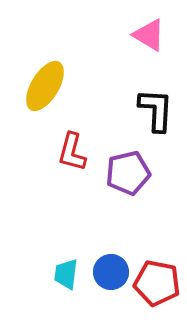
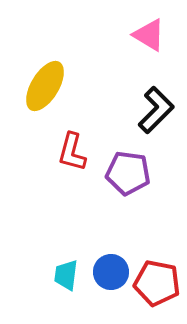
black L-shape: rotated 42 degrees clockwise
purple pentagon: rotated 21 degrees clockwise
cyan trapezoid: moved 1 px down
